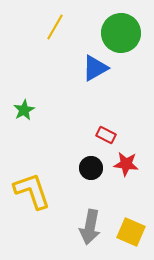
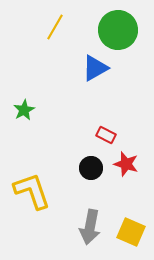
green circle: moved 3 px left, 3 px up
red star: rotated 10 degrees clockwise
